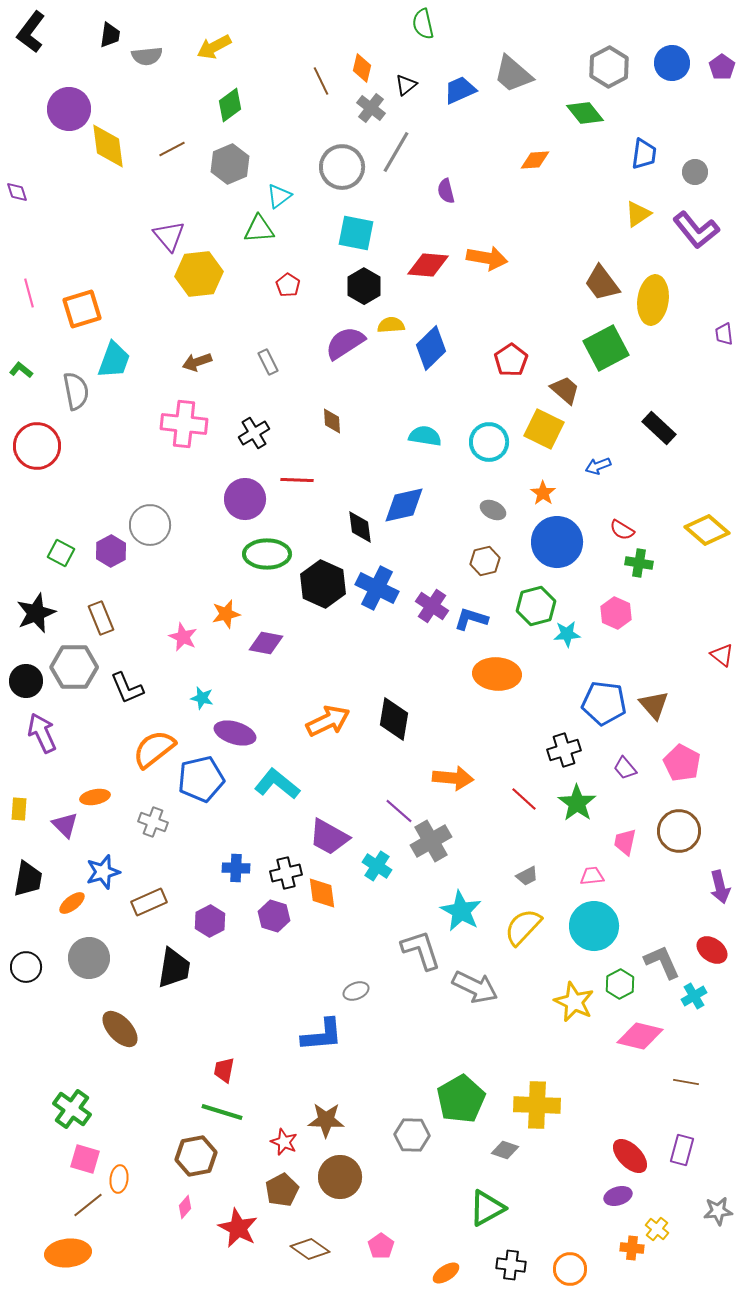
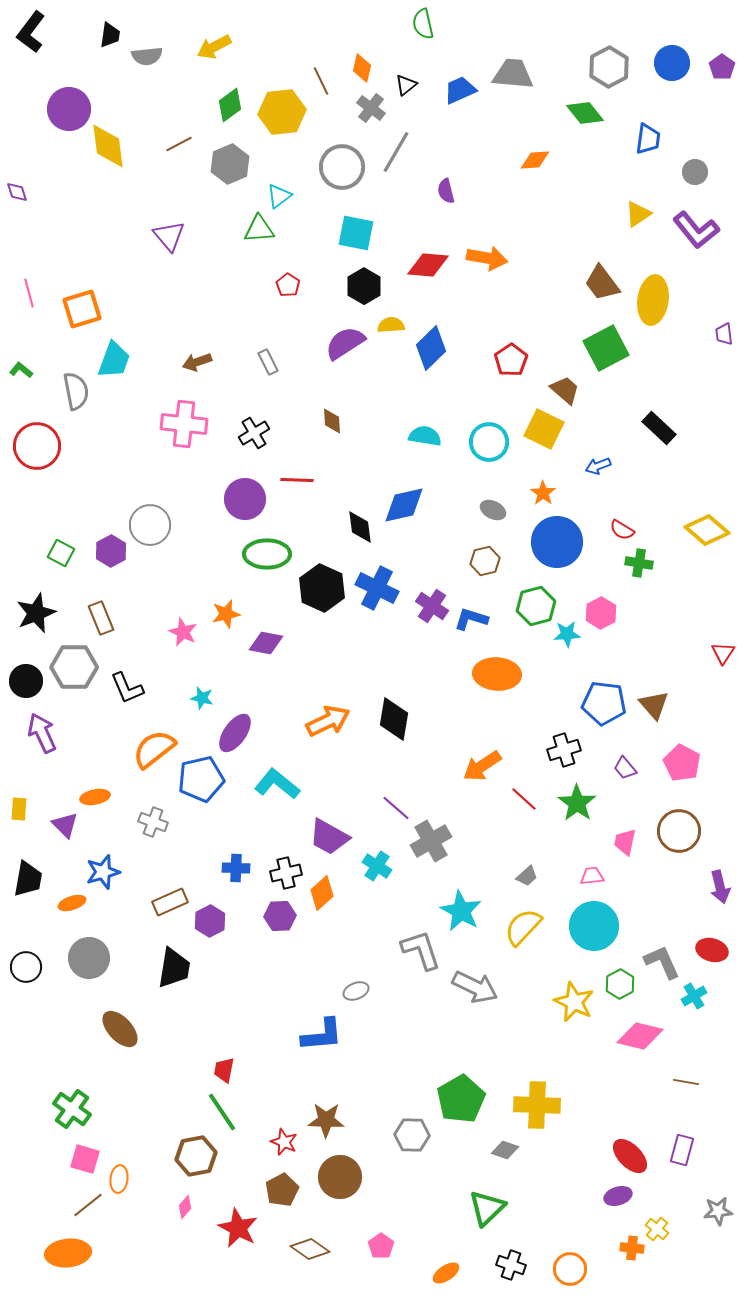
gray trapezoid at (513, 74): rotated 144 degrees clockwise
brown line at (172, 149): moved 7 px right, 5 px up
blue trapezoid at (644, 154): moved 4 px right, 15 px up
yellow hexagon at (199, 274): moved 83 px right, 162 px up
black hexagon at (323, 584): moved 1 px left, 4 px down
pink hexagon at (616, 613): moved 15 px left; rotated 8 degrees clockwise
pink star at (183, 637): moved 5 px up
red triangle at (722, 655): moved 1 px right, 2 px up; rotated 25 degrees clockwise
purple ellipse at (235, 733): rotated 72 degrees counterclockwise
orange arrow at (453, 778): moved 29 px right, 12 px up; rotated 141 degrees clockwise
purple line at (399, 811): moved 3 px left, 3 px up
gray trapezoid at (527, 876): rotated 15 degrees counterclockwise
orange diamond at (322, 893): rotated 56 degrees clockwise
brown rectangle at (149, 902): moved 21 px right
orange ellipse at (72, 903): rotated 20 degrees clockwise
purple hexagon at (274, 916): moved 6 px right; rotated 20 degrees counterclockwise
red ellipse at (712, 950): rotated 20 degrees counterclockwise
green line at (222, 1112): rotated 39 degrees clockwise
green triangle at (487, 1208): rotated 15 degrees counterclockwise
black cross at (511, 1265): rotated 12 degrees clockwise
